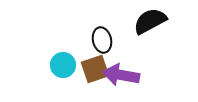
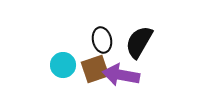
black semicircle: moved 11 px left, 21 px down; rotated 32 degrees counterclockwise
